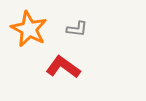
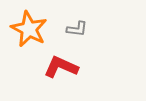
red L-shape: moved 2 px left; rotated 12 degrees counterclockwise
